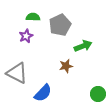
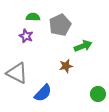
purple star: rotated 24 degrees counterclockwise
